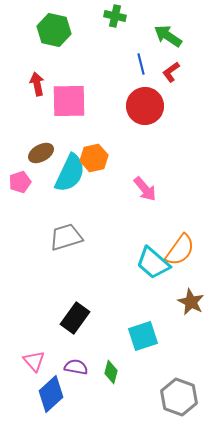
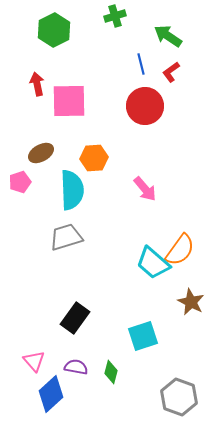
green cross: rotated 30 degrees counterclockwise
green hexagon: rotated 20 degrees clockwise
orange hexagon: rotated 8 degrees clockwise
cyan semicircle: moved 2 px right, 17 px down; rotated 27 degrees counterclockwise
